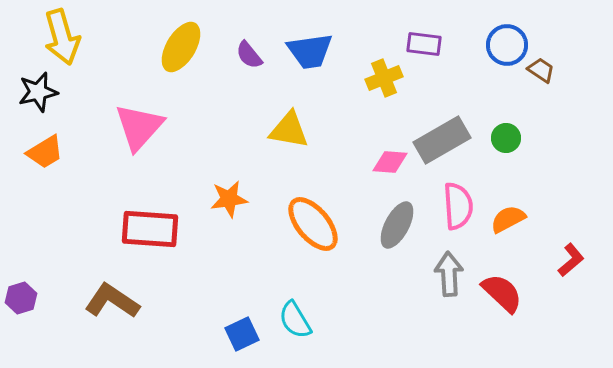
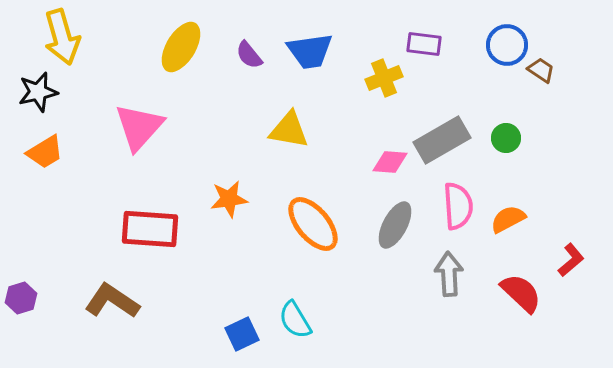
gray ellipse: moved 2 px left
red semicircle: moved 19 px right
